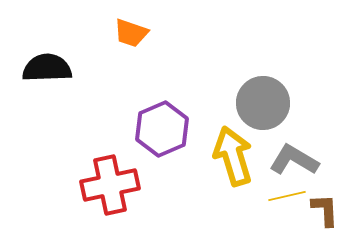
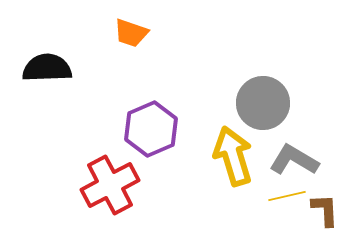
purple hexagon: moved 11 px left
red cross: rotated 16 degrees counterclockwise
